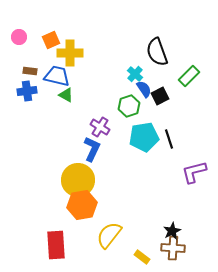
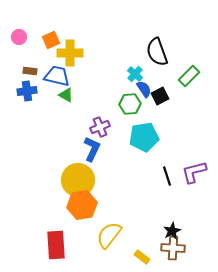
green hexagon: moved 1 px right, 2 px up; rotated 15 degrees clockwise
purple cross: rotated 36 degrees clockwise
black line: moved 2 px left, 37 px down
